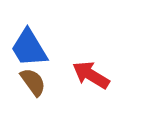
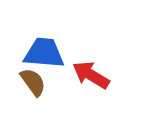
blue trapezoid: moved 15 px right, 5 px down; rotated 126 degrees clockwise
